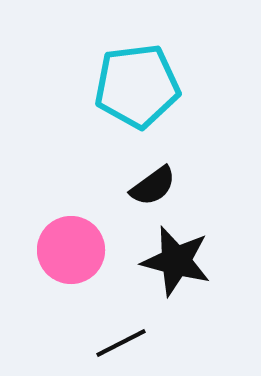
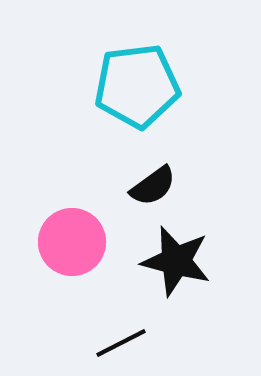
pink circle: moved 1 px right, 8 px up
